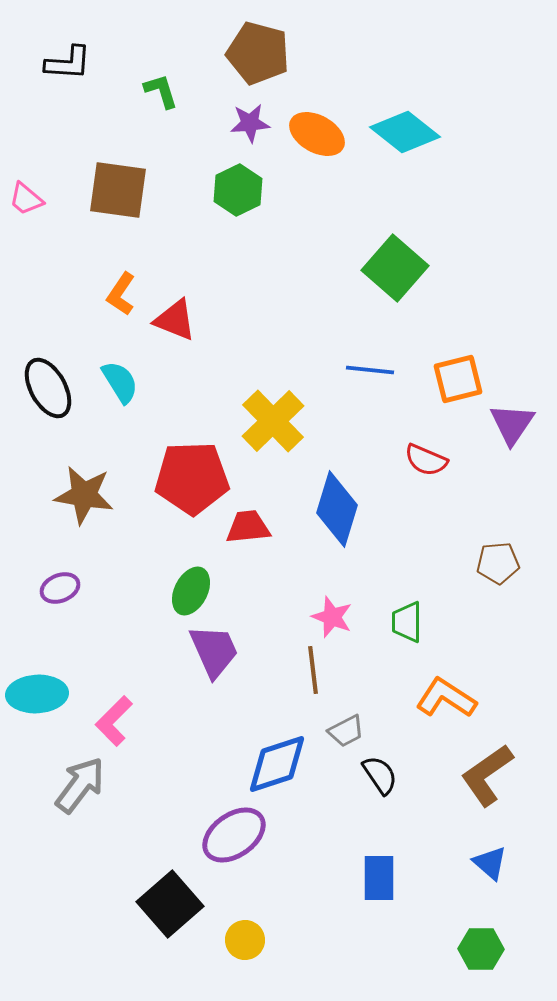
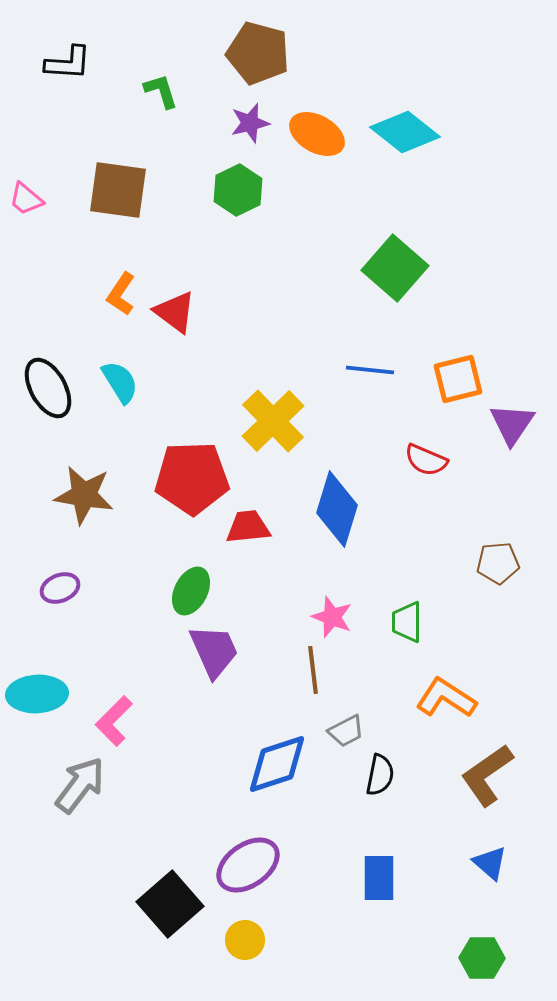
purple star at (250, 123): rotated 9 degrees counterclockwise
red triangle at (175, 320): moved 8 px up; rotated 15 degrees clockwise
black semicircle at (380, 775): rotated 45 degrees clockwise
purple ellipse at (234, 835): moved 14 px right, 30 px down
green hexagon at (481, 949): moved 1 px right, 9 px down
